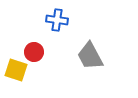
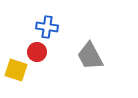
blue cross: moved 10 px left, 7 px down
red circle: moved 3 px right
